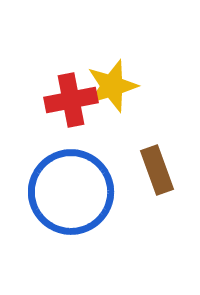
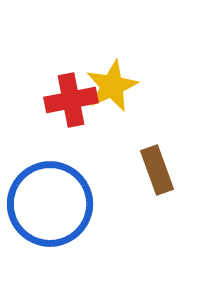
yellow star: rotated 8 degrees counterclockwise
blue circle: moved 21 px left, 12 px down
